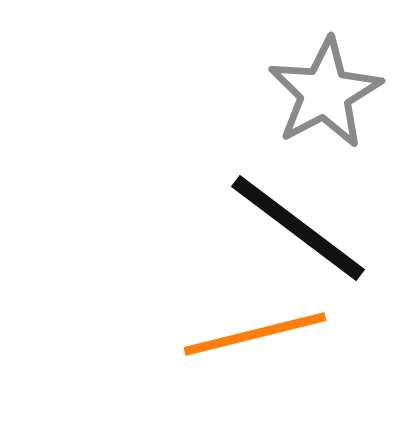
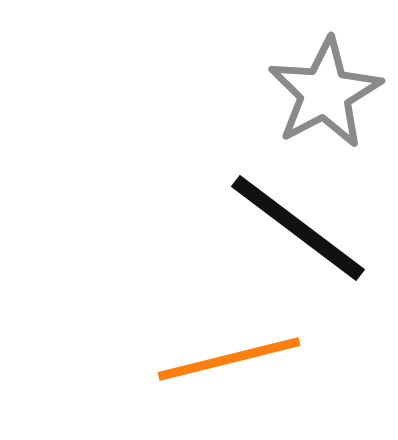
orange line: moved 26 px left, 25 px down
